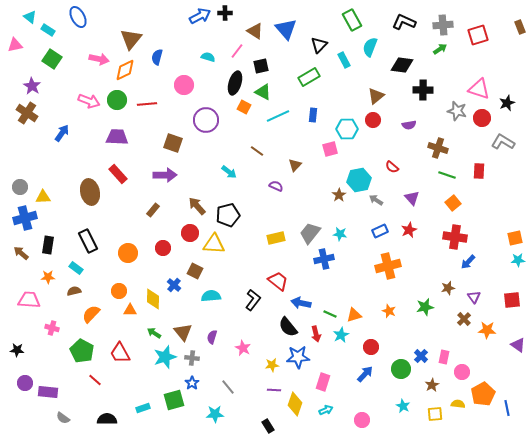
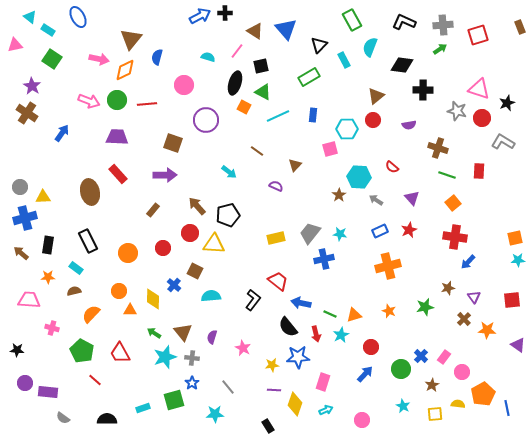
cyan hexagon at (359, 180): moved 3 px up; rotated 15 degrees clockwise
pink rectangle at (444, 357): rotated 24 degrees clockwise
